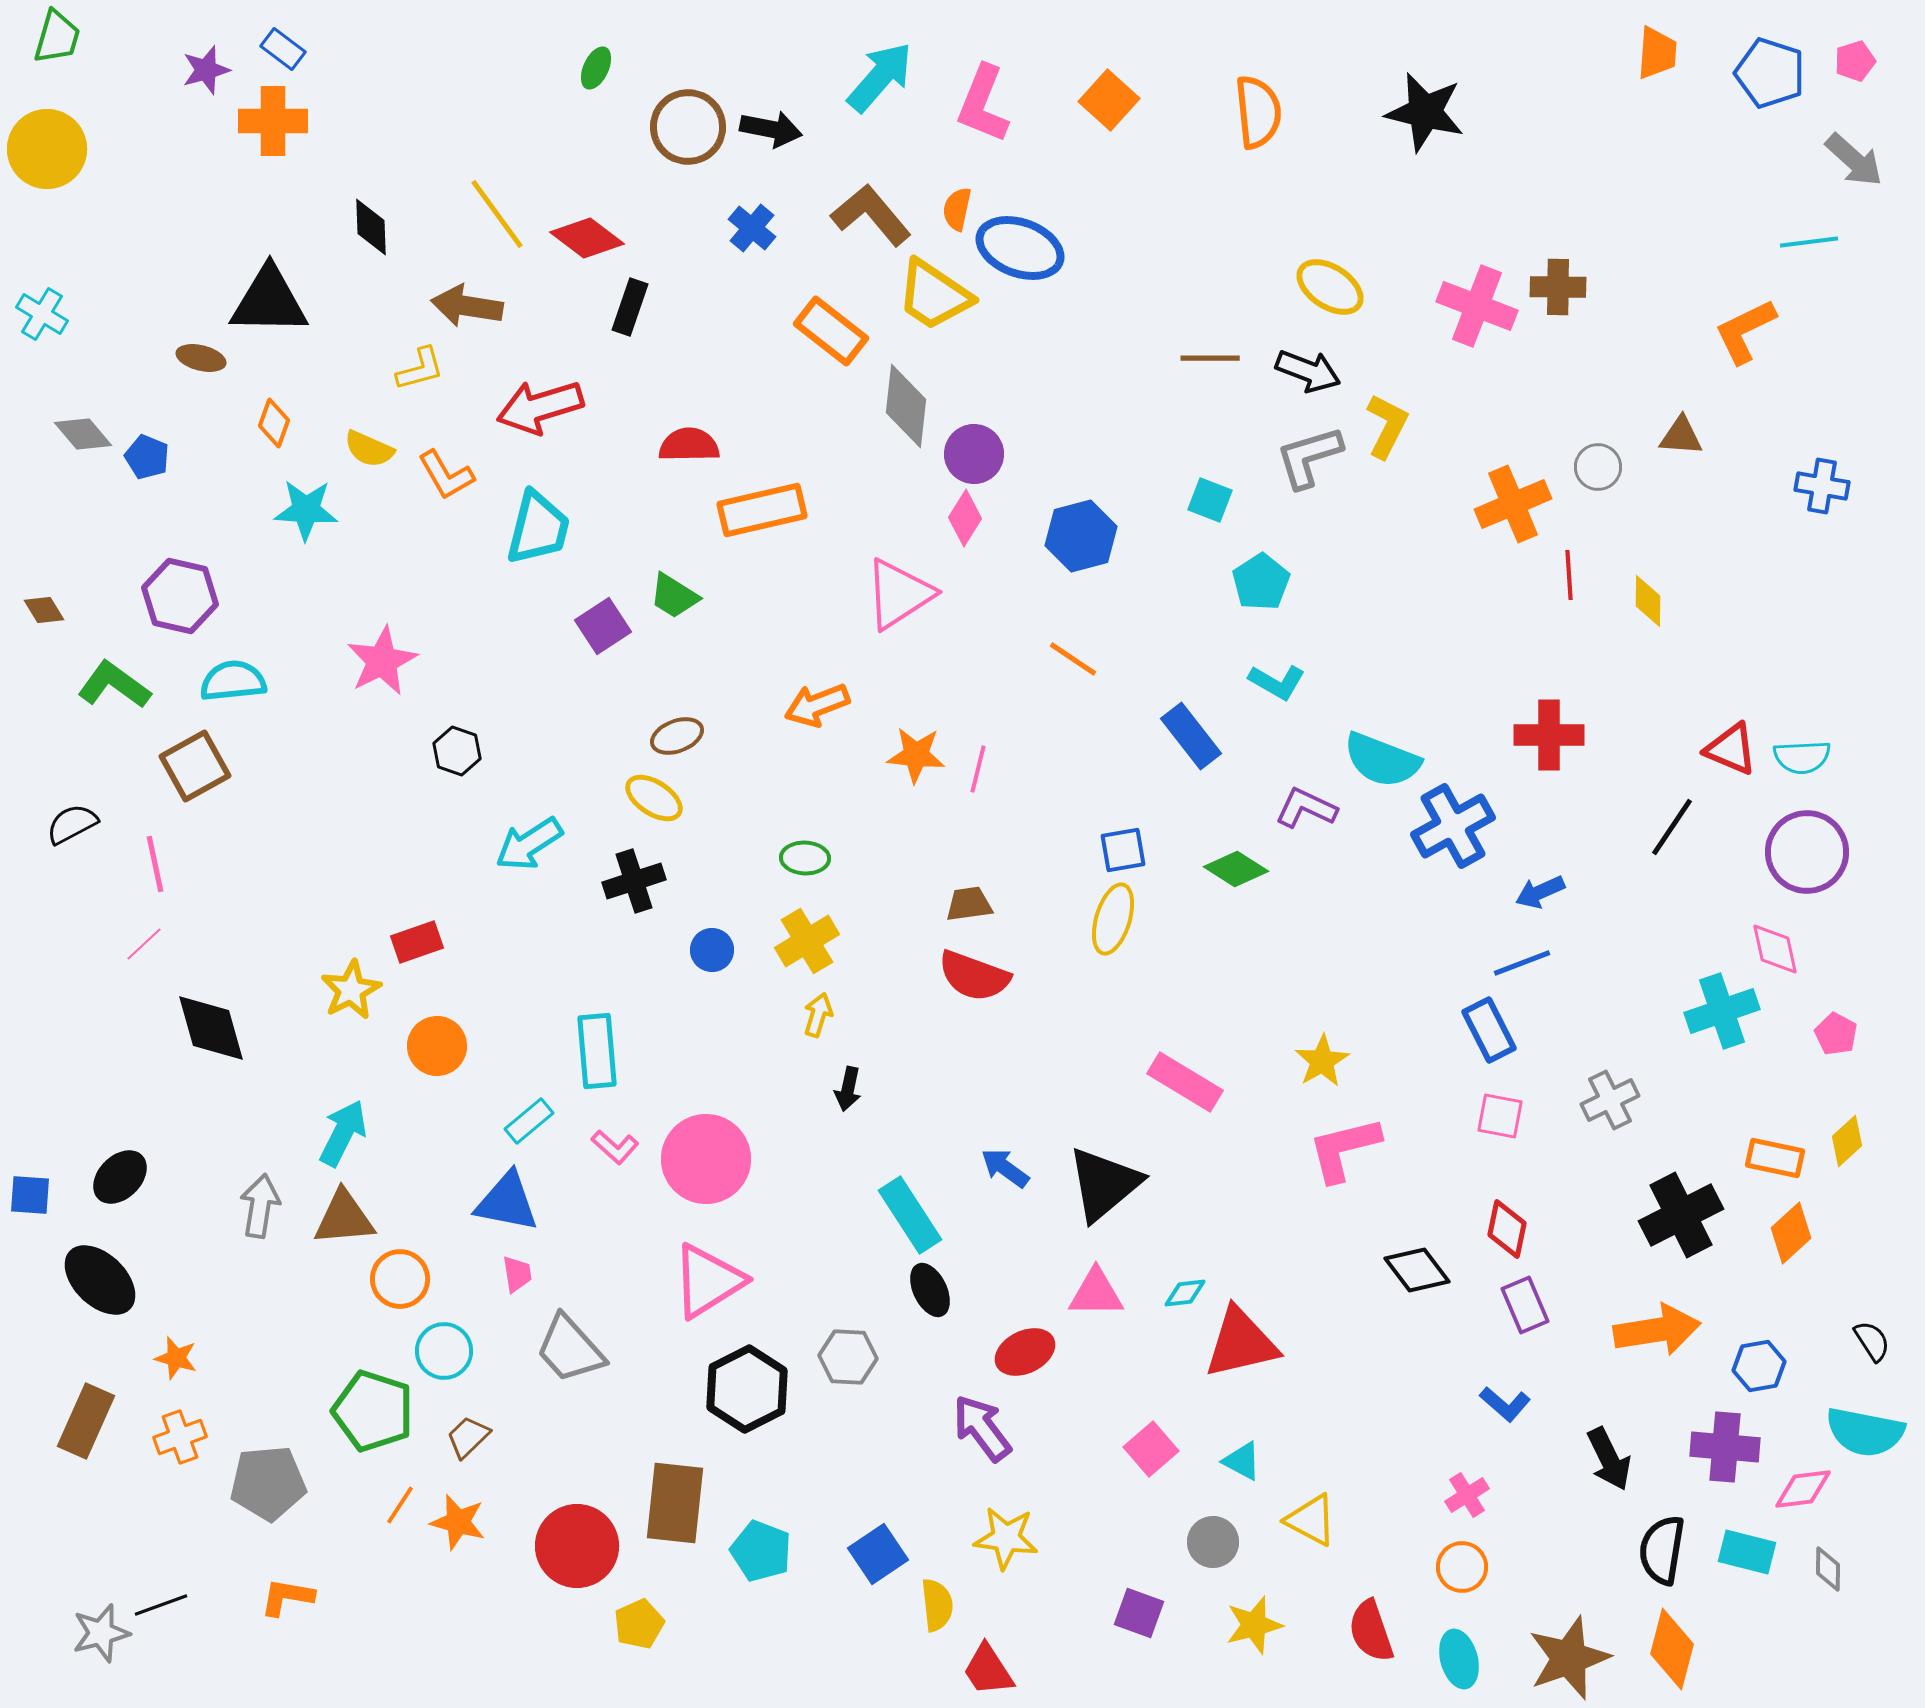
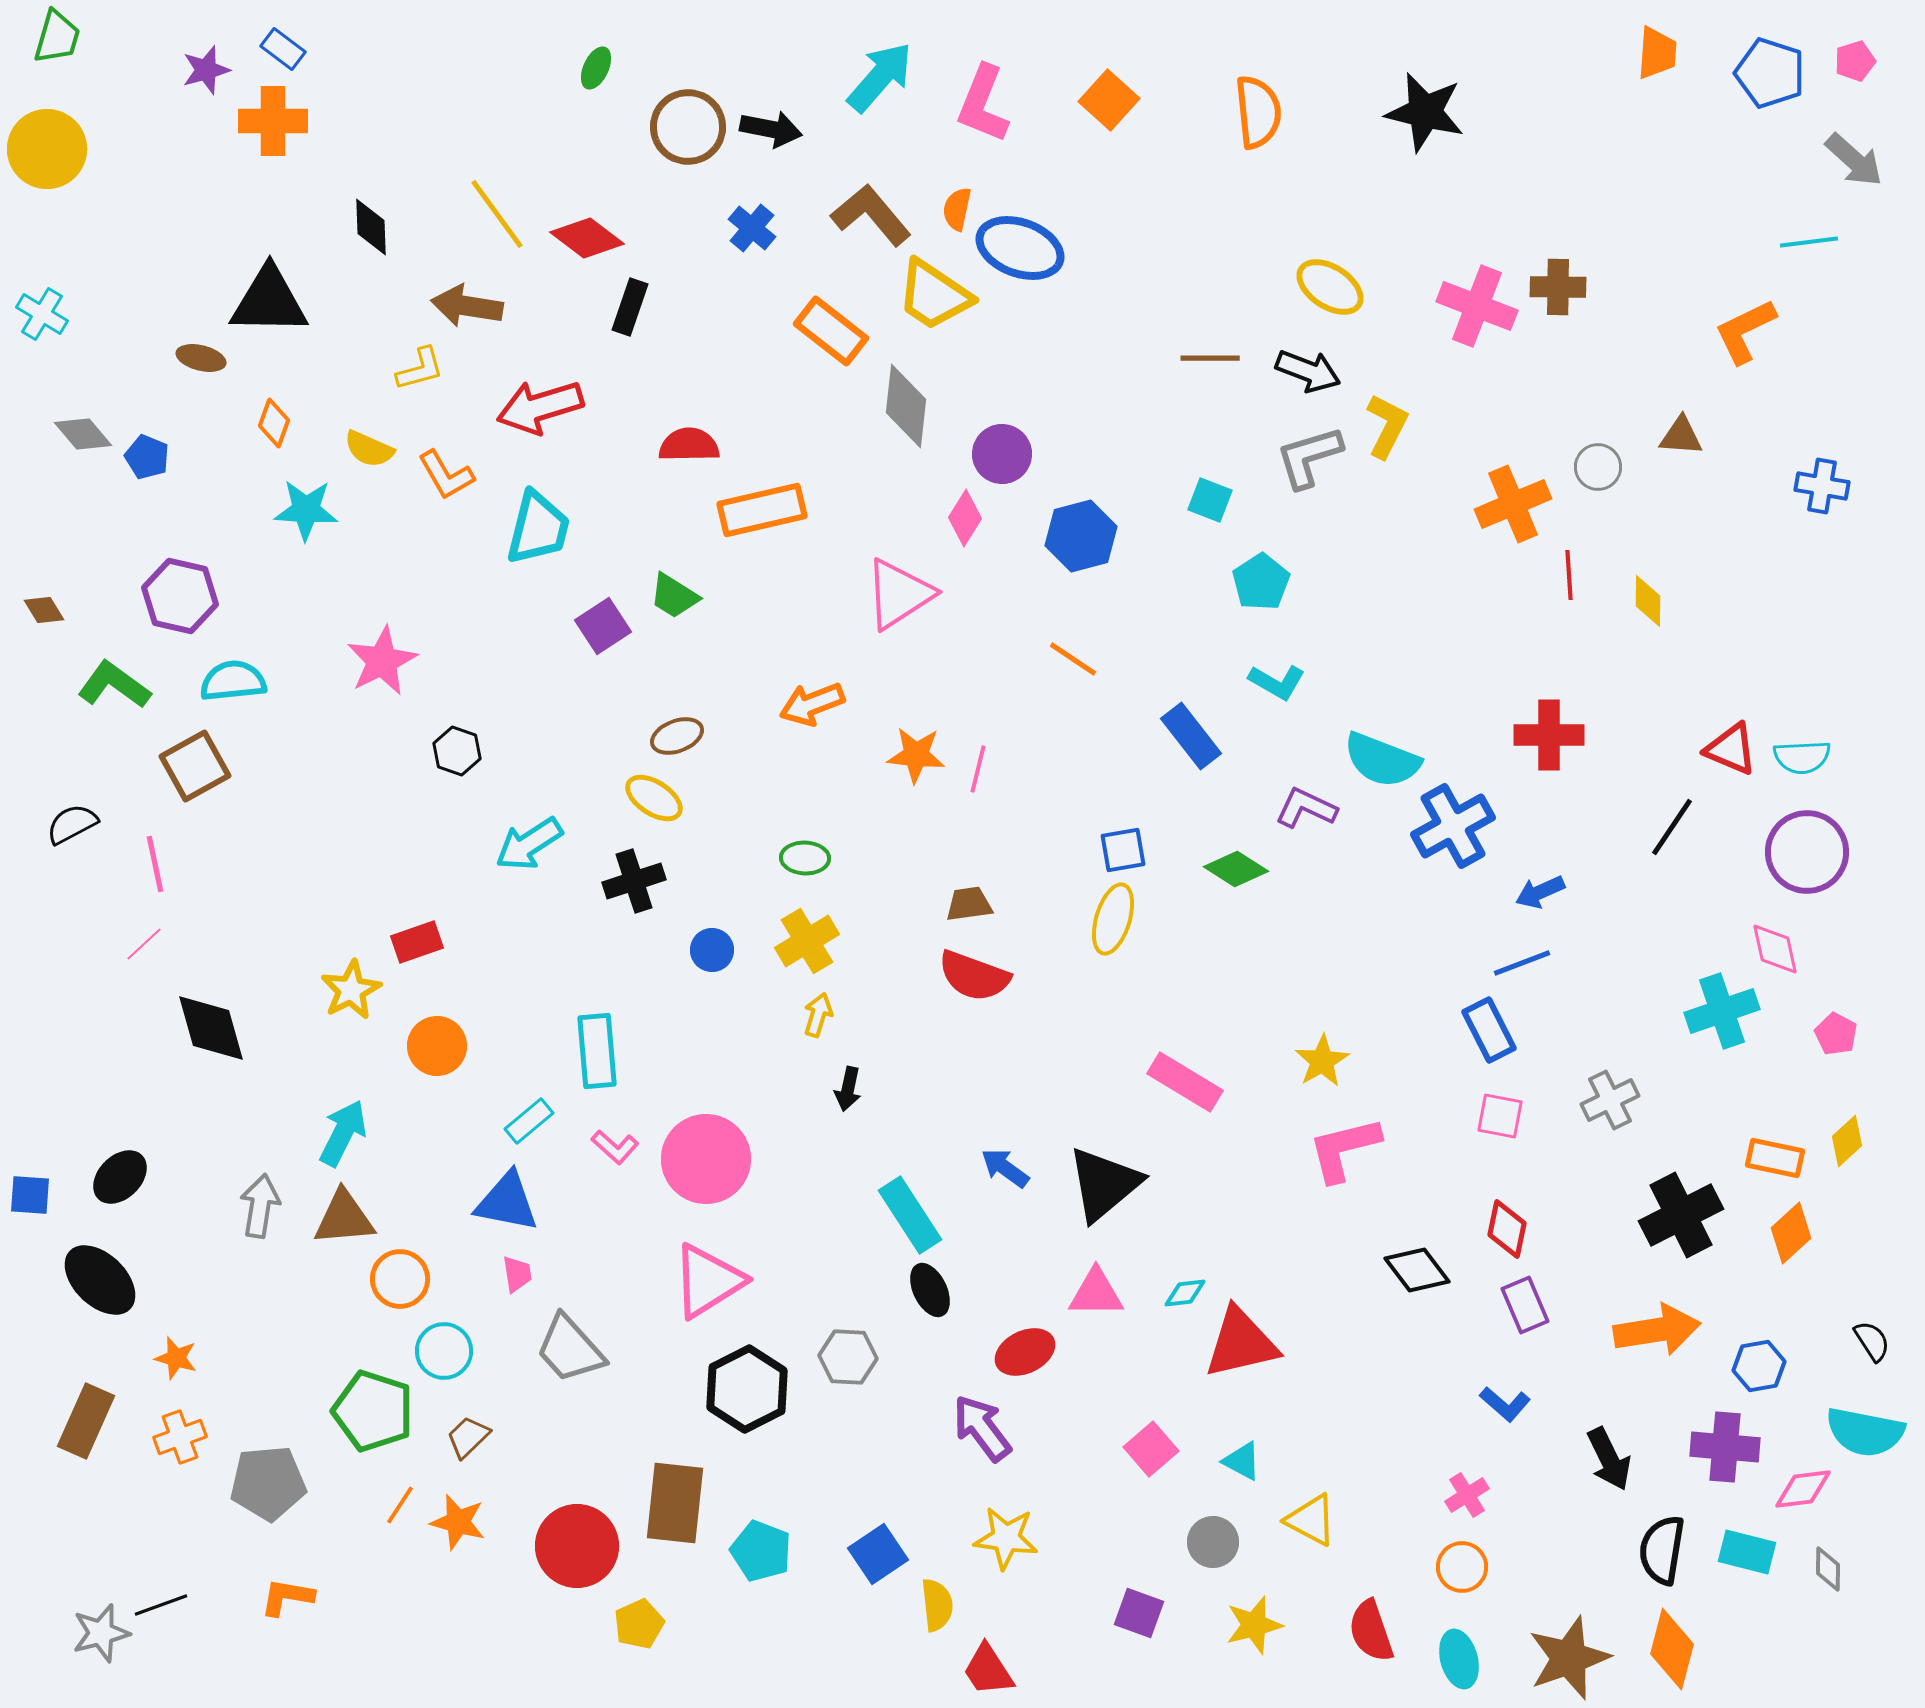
purple circle at (974, 454): moved 28 px right
orange arrow at (817, 705): moved 5 px left, 1 px up
